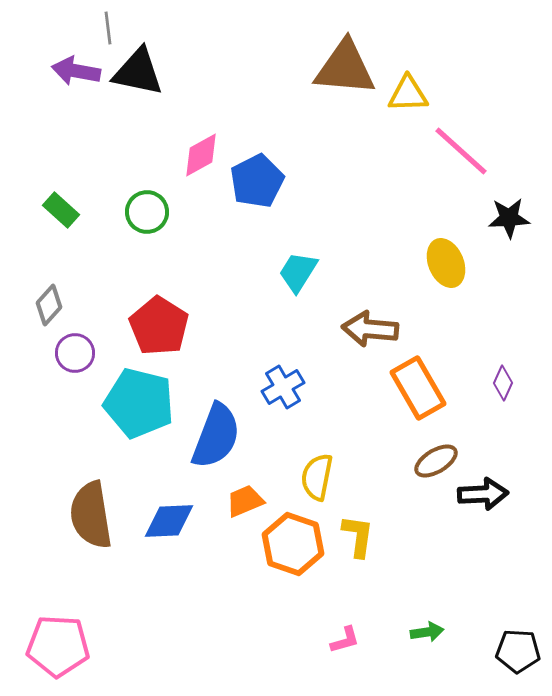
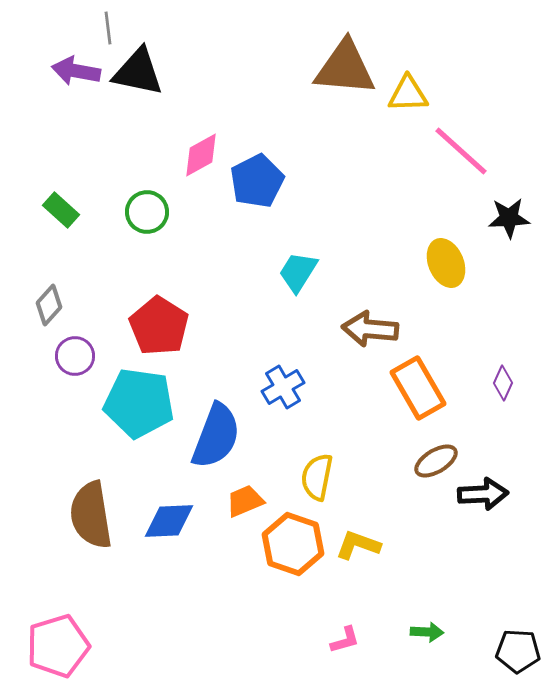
purple circle: moved 3 px down
cyan pentagon: rotated 6 degrees counterclockwise
yellow L-shape: moved 9 px down; rotated 78 degrees counterclockwise
green arrow: rotated 12 degrees clockwise
pink pentagon: rotated 20 degrees counterclockwise
